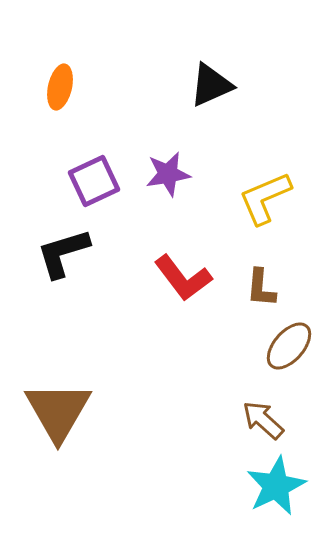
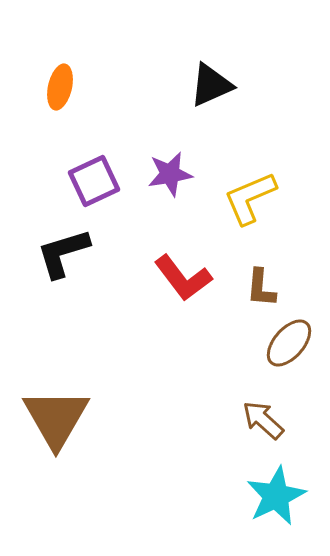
purple star: moved 2 px right
yellow L-shape: moved 15 px left
brown ellipse: moved 3 px up
brown triangle: moved 2 px left, 7 px down
cyan star: moved 10 px down
